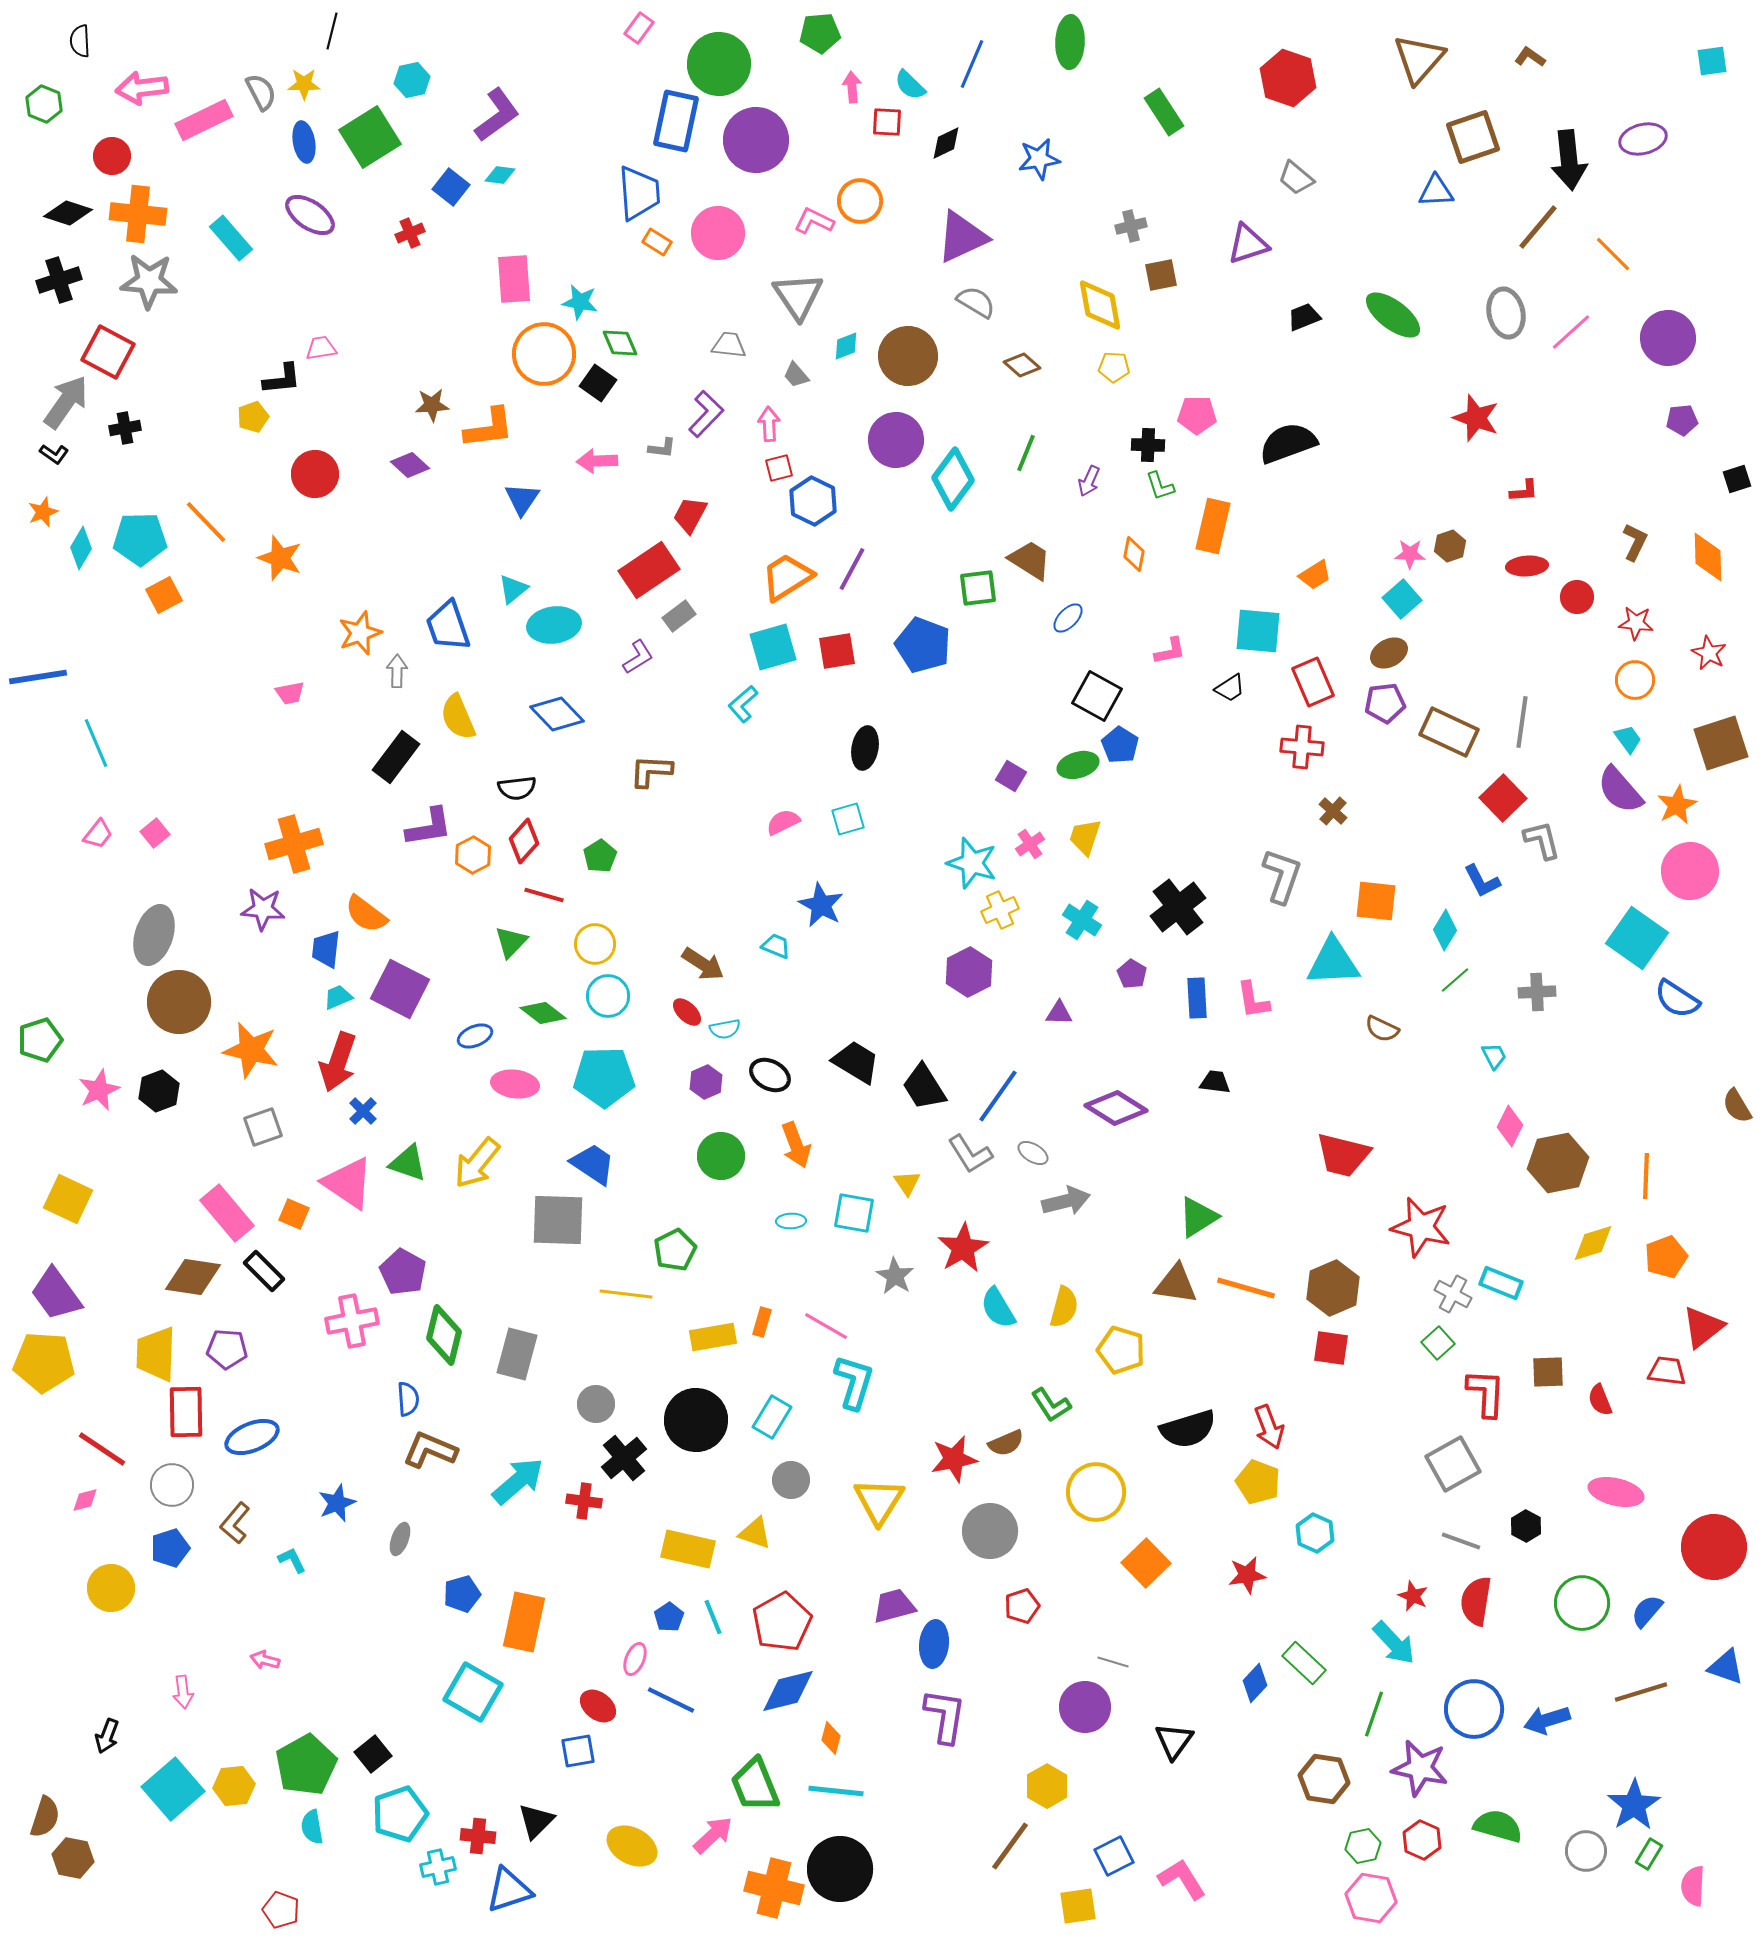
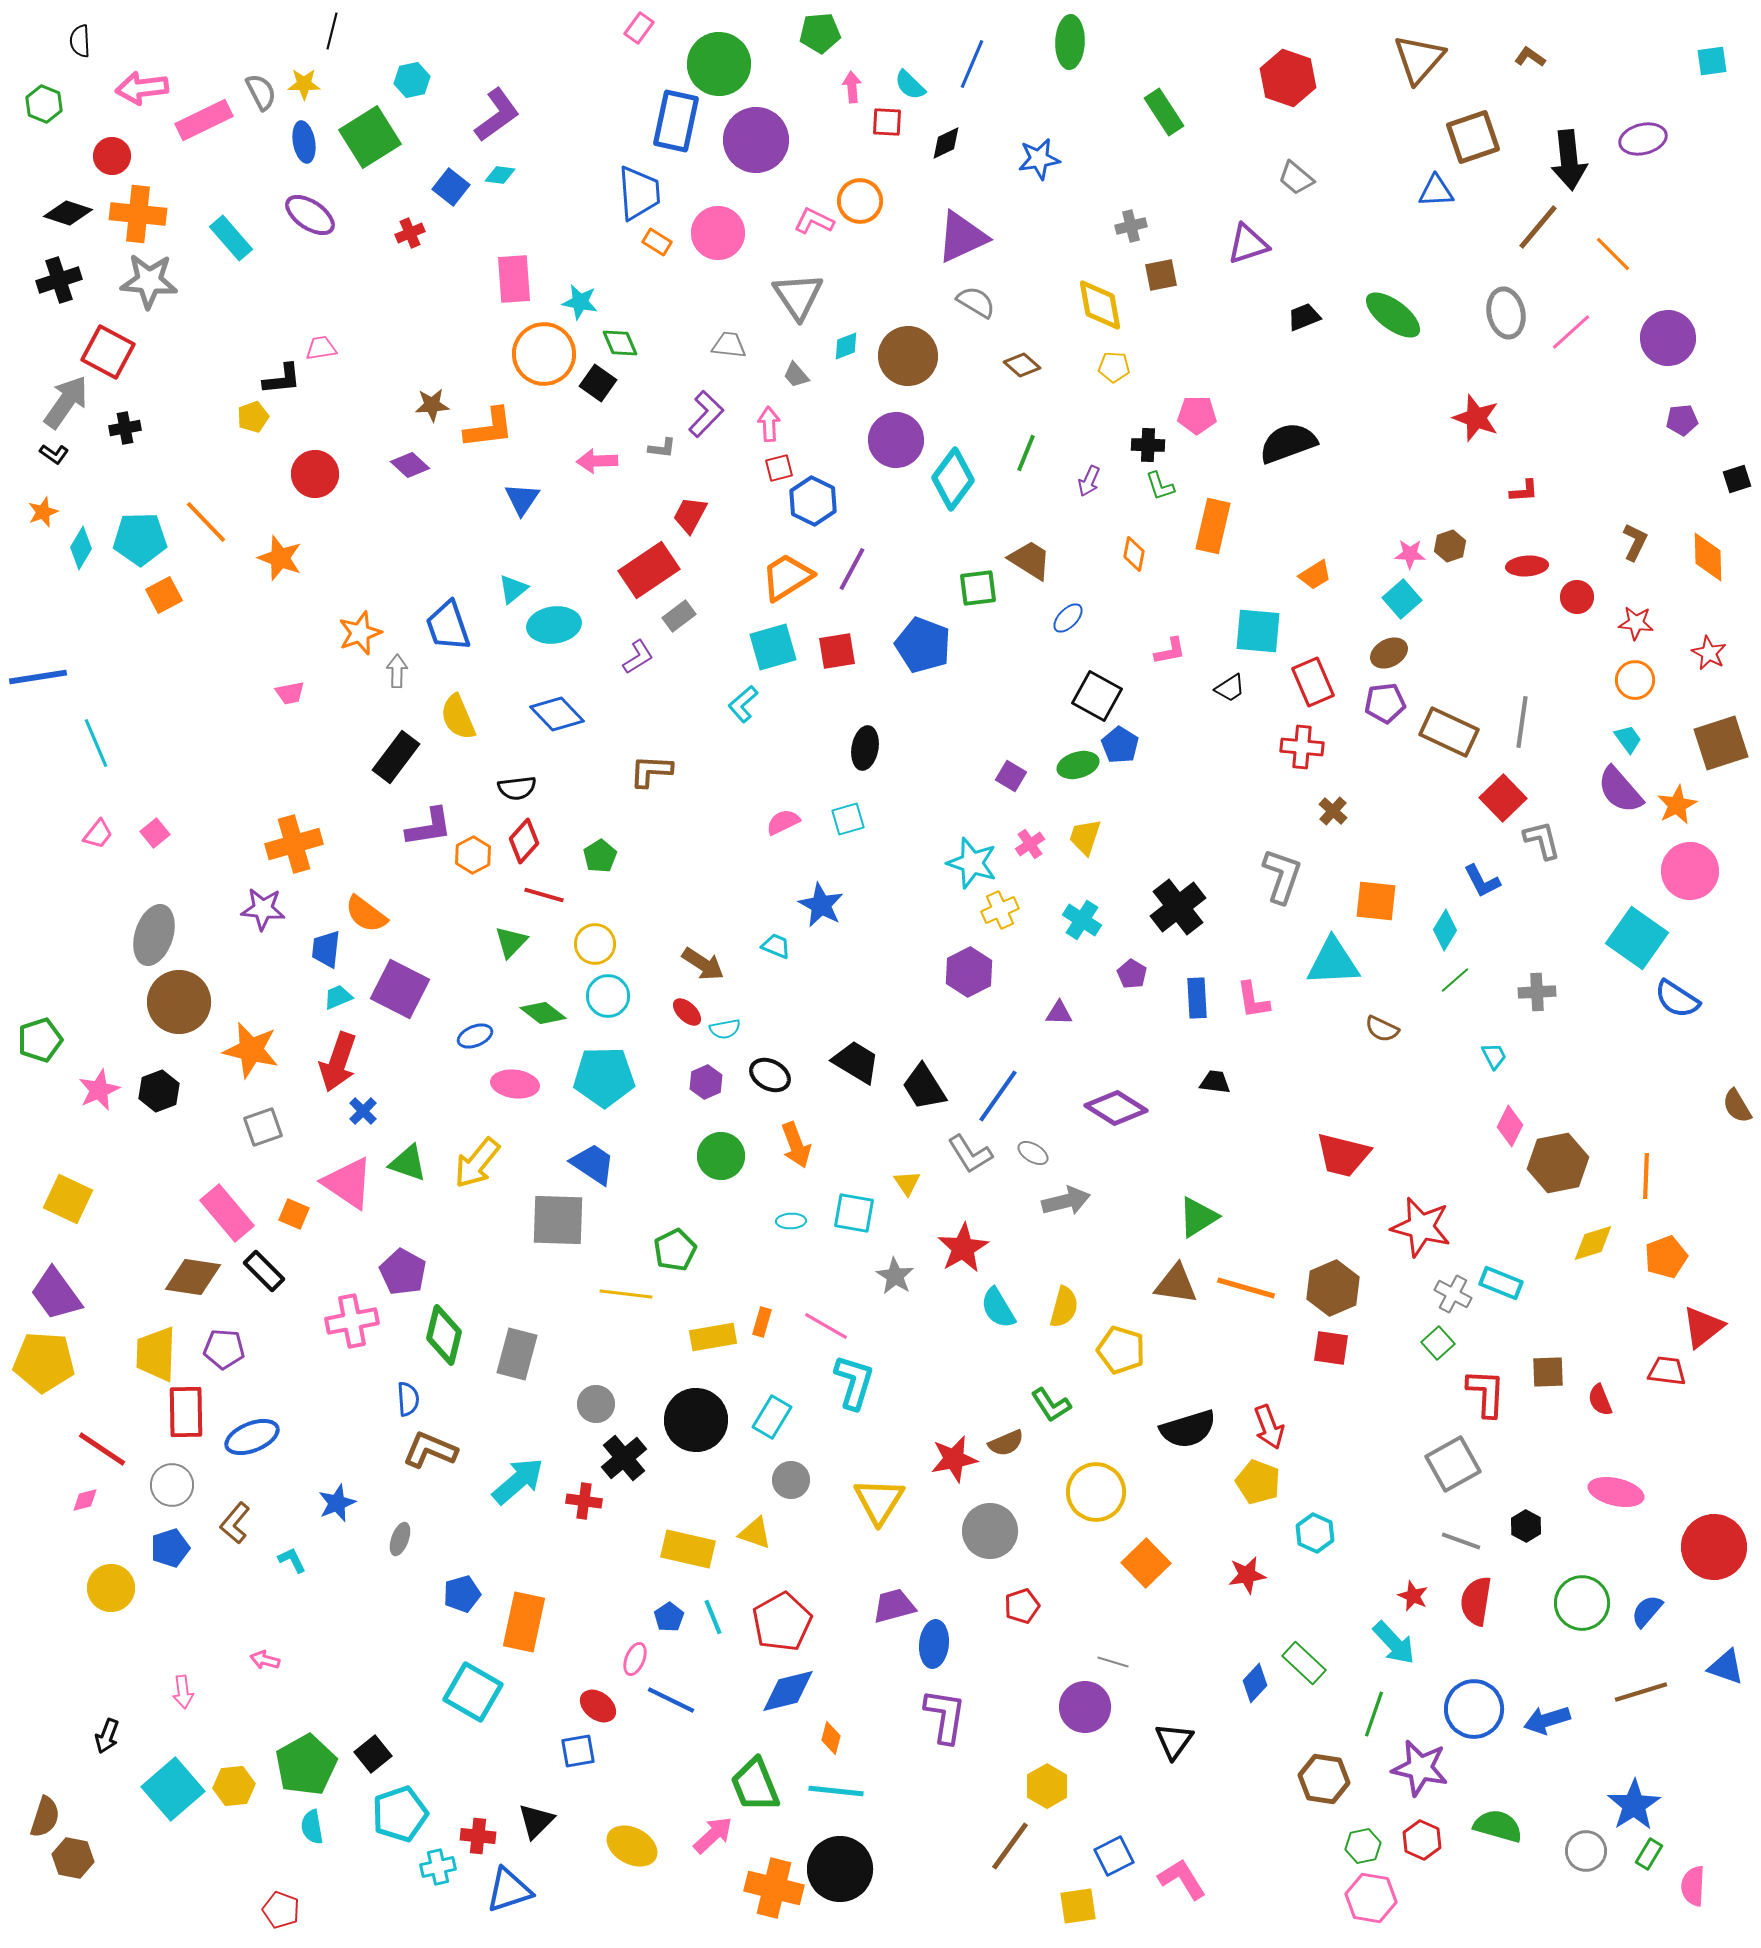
purple pentagon at (227, 1349): moved 3 px left
